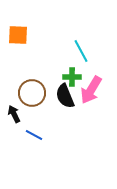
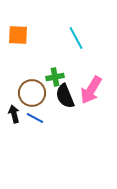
cyan line: moved 5 px left, 13 px up
green cross: moved 17 px left; rotated 12 degrees counterclockwise
black arrow: rotated 12 degrees clockwise
blue line: moved 1 px right, 17 px up
